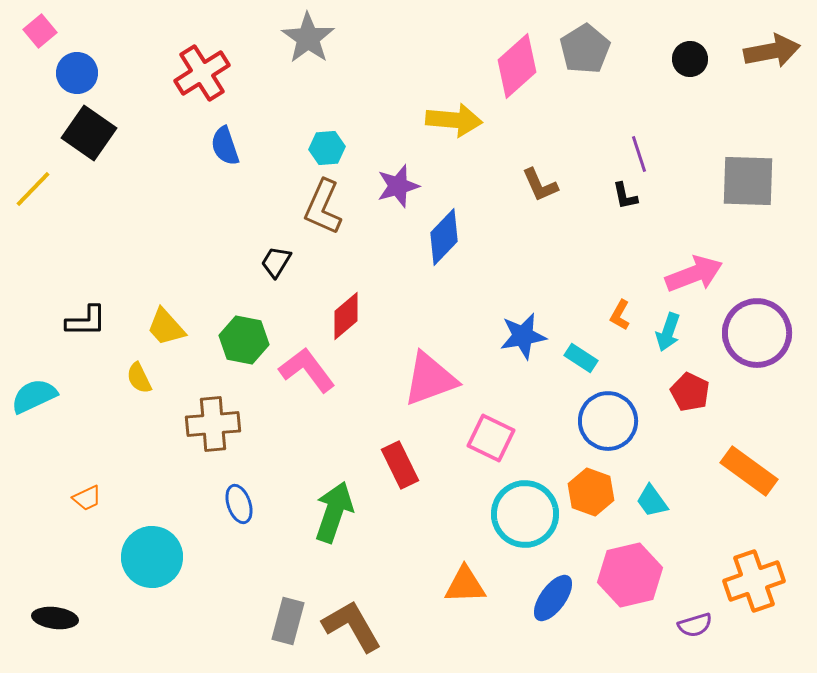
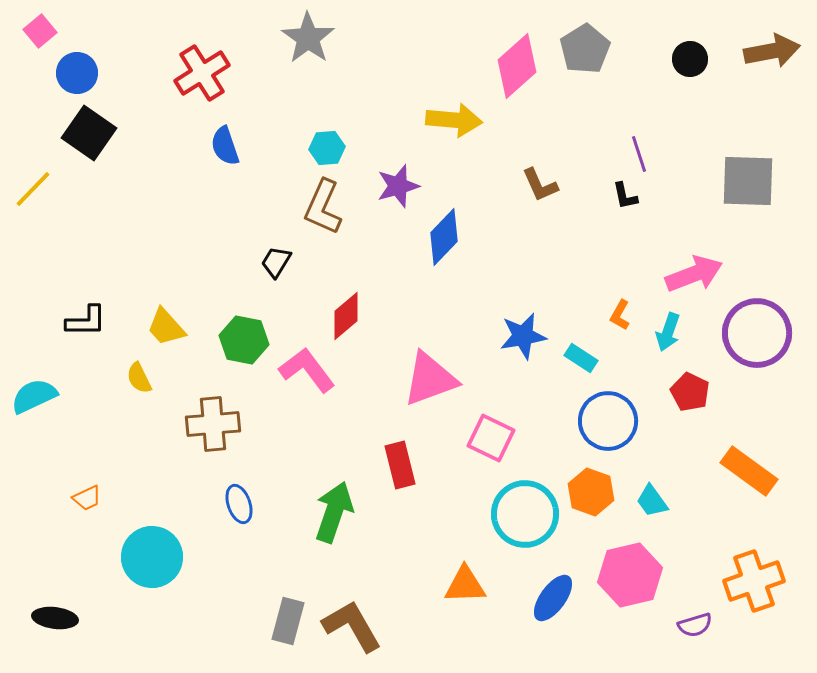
red rectangle at (400, 465): rotated 12 degrees clockwise
